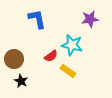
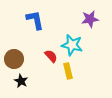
blue L-shape: moved 2 px left, 1 px down
red semicircle: rotated 96 degrees counterclockwise
yellow rectangle: rotated 42 degrees clockwise
